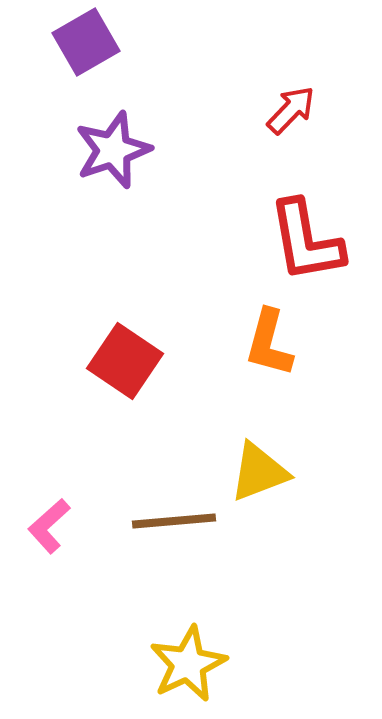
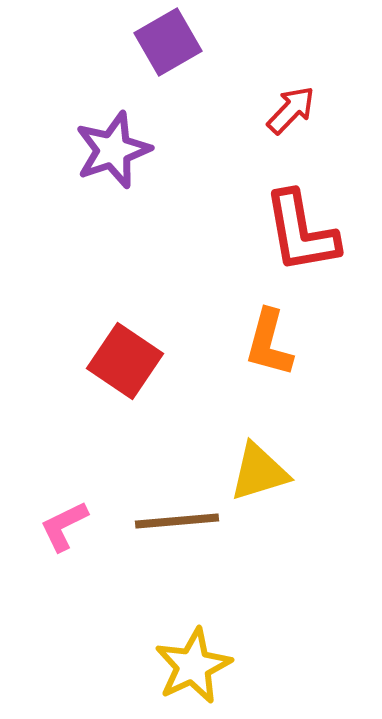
purple square: moved 82 px right
red L-shape: moved 5 px left, 9 px up
yellow triangle: rotated 4 degrees clockwise
brown line: moved 3 px right
pink L-shape: moved 15 px right; rotated 16 degrees clockwise
yellow star: moved 5 px right, 2 px down
